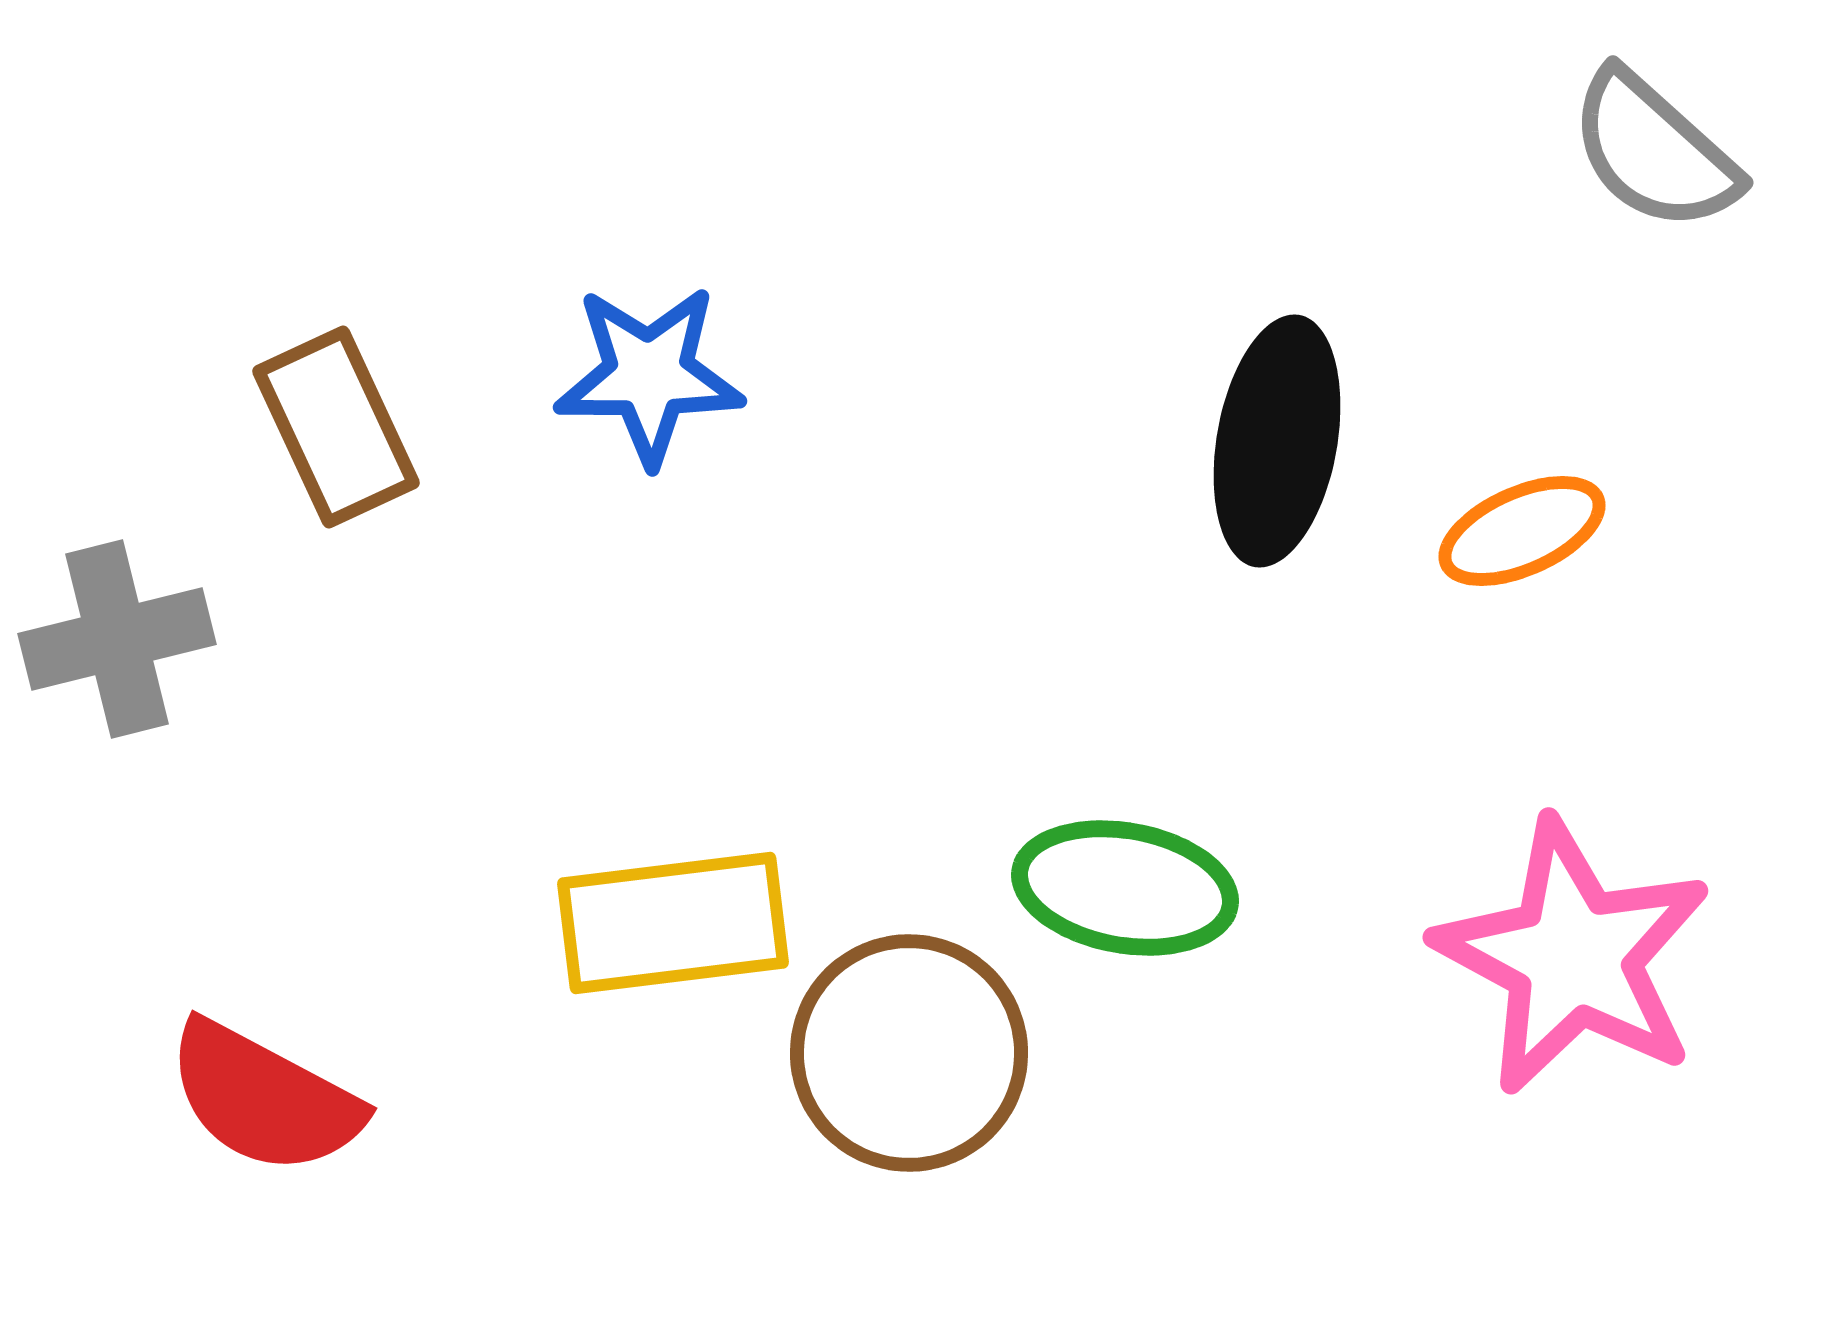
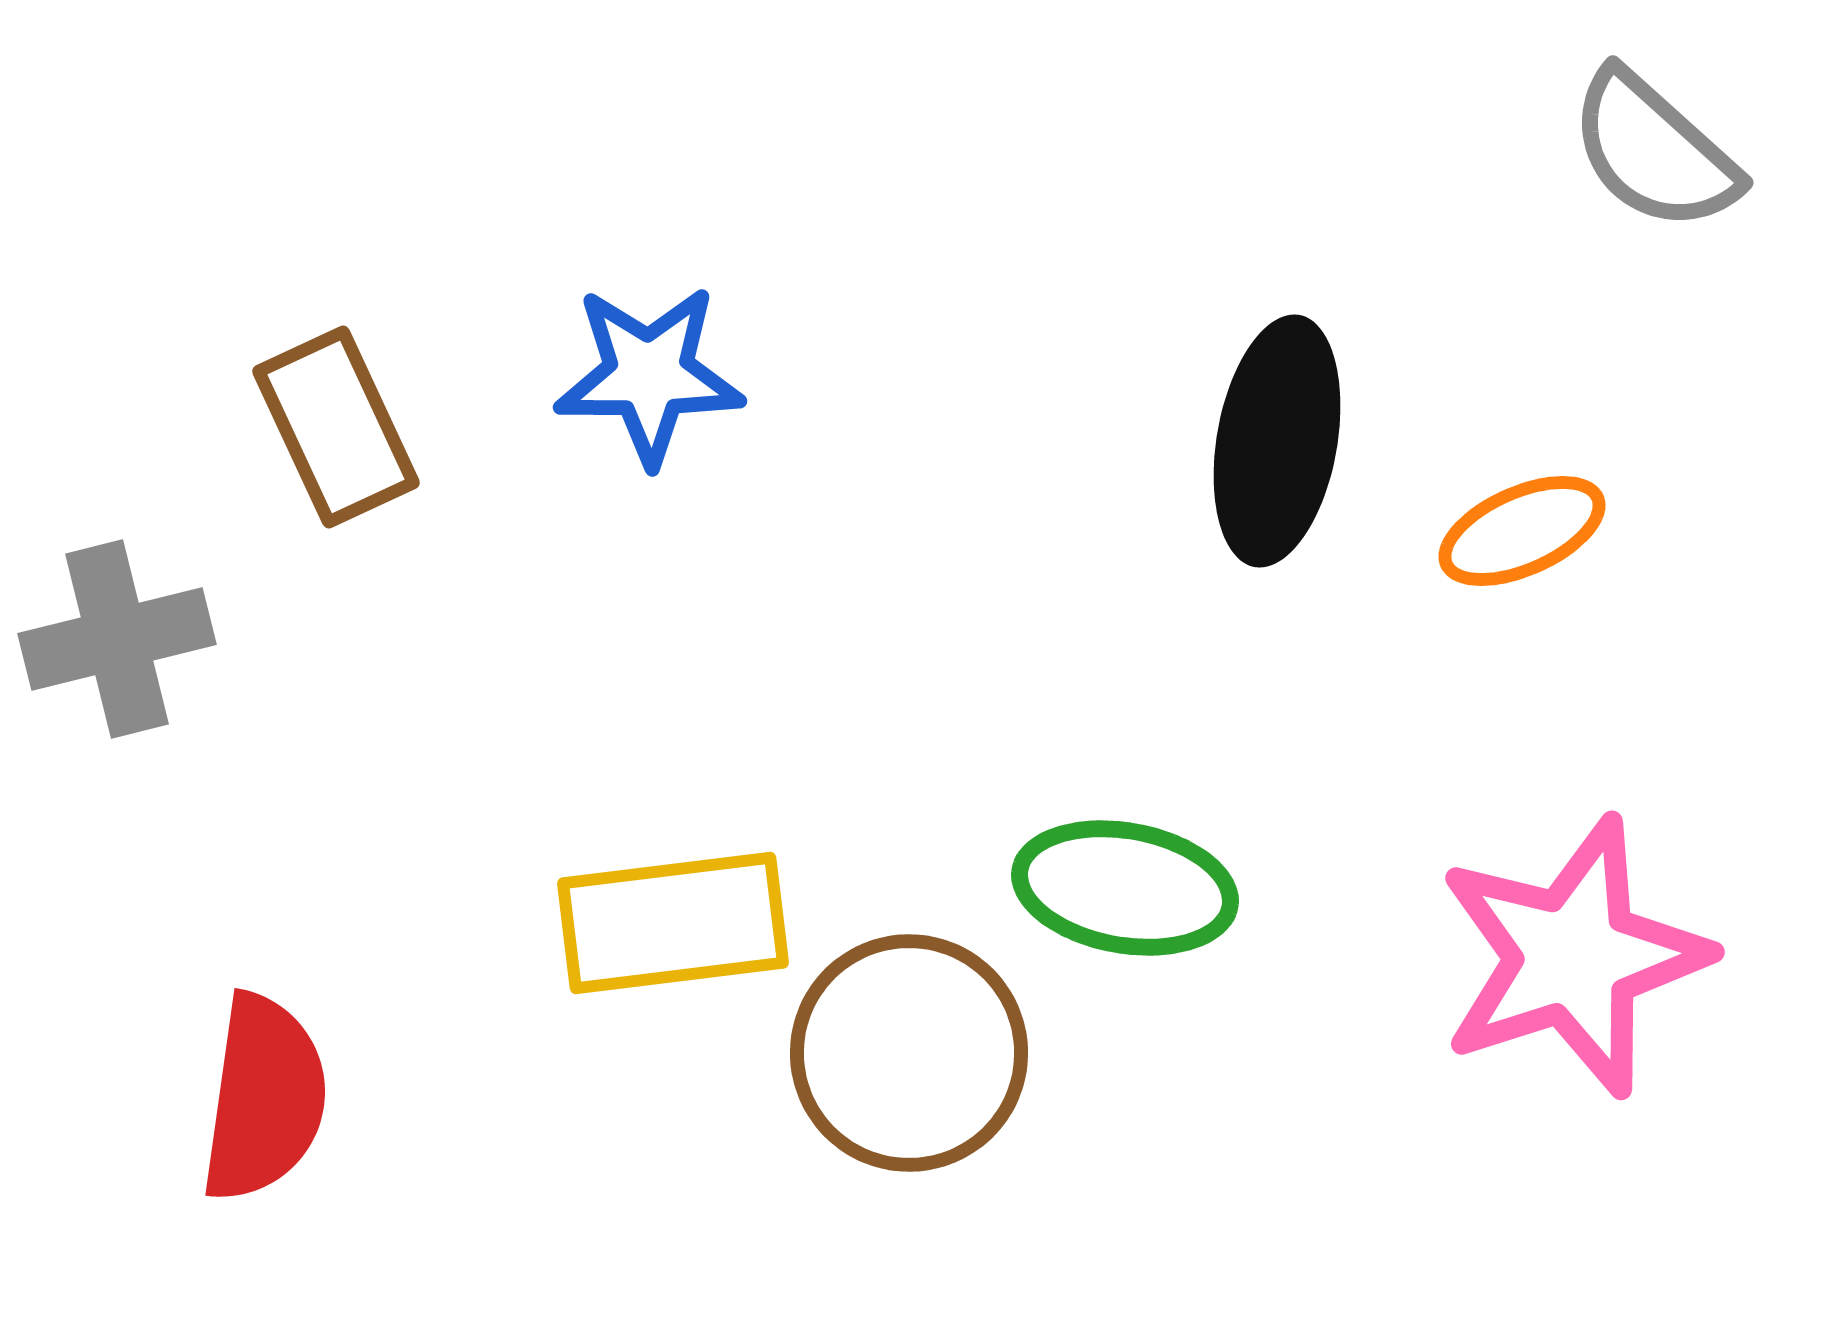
pink star: rotated 26 degrees clockwise
red semicircle: rotated 110 degrees counterclockwise
